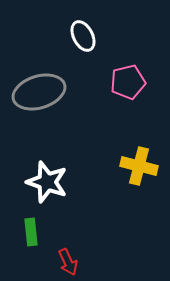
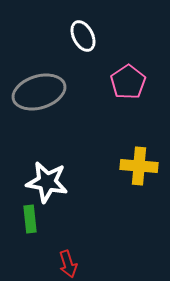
pink pentagon: rotated 20 degrees counterclockwise
yellow cross: rotated 9 degrees counterclockwise
white star: rotated 9 degrees counterclockwise
green rectangle: moved 1 px left, 13 px up
red arrow: moved 2 px down; rotated 8 degrees clockwise
